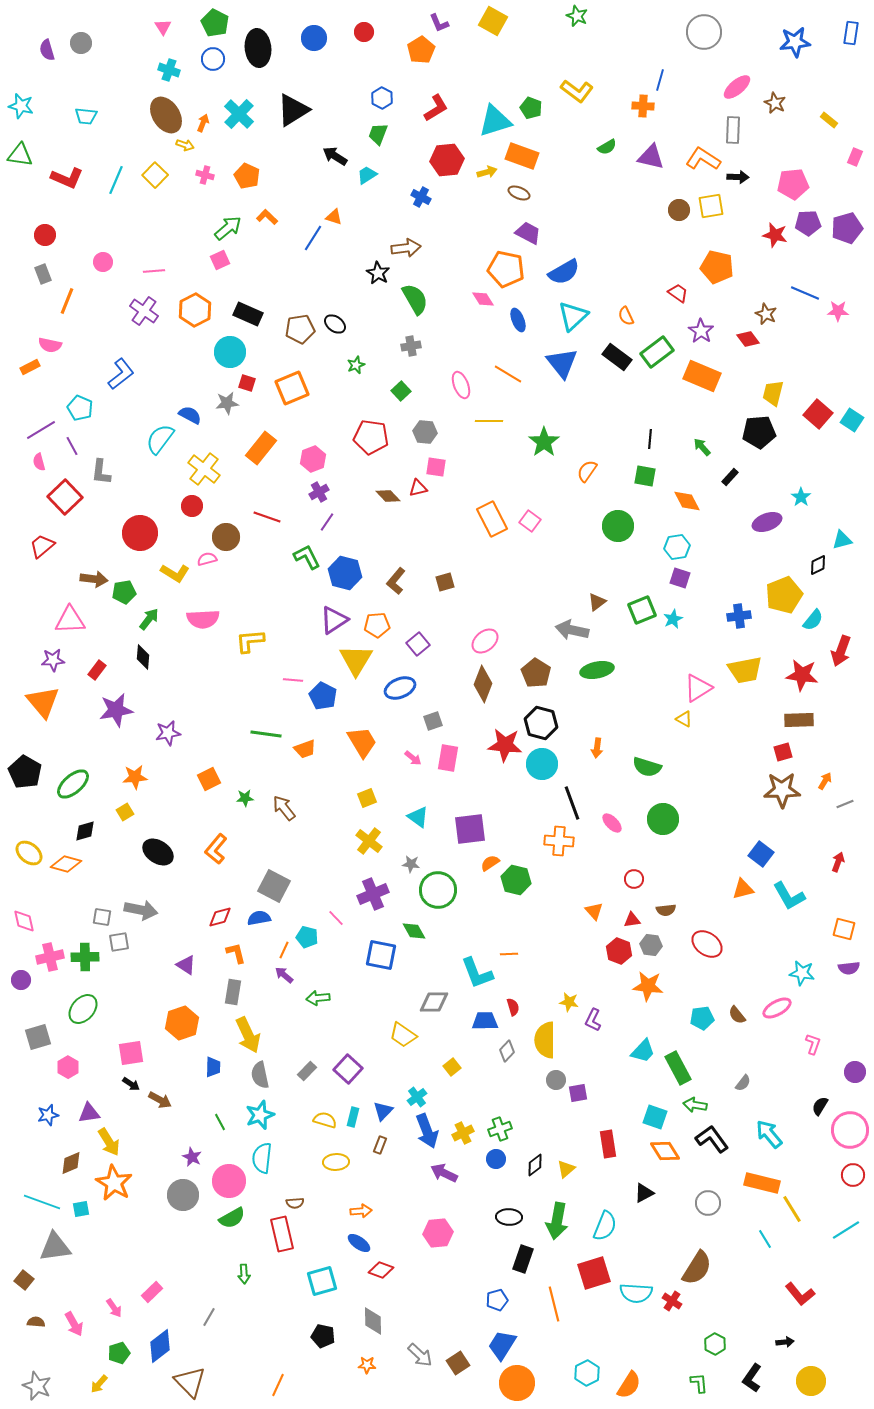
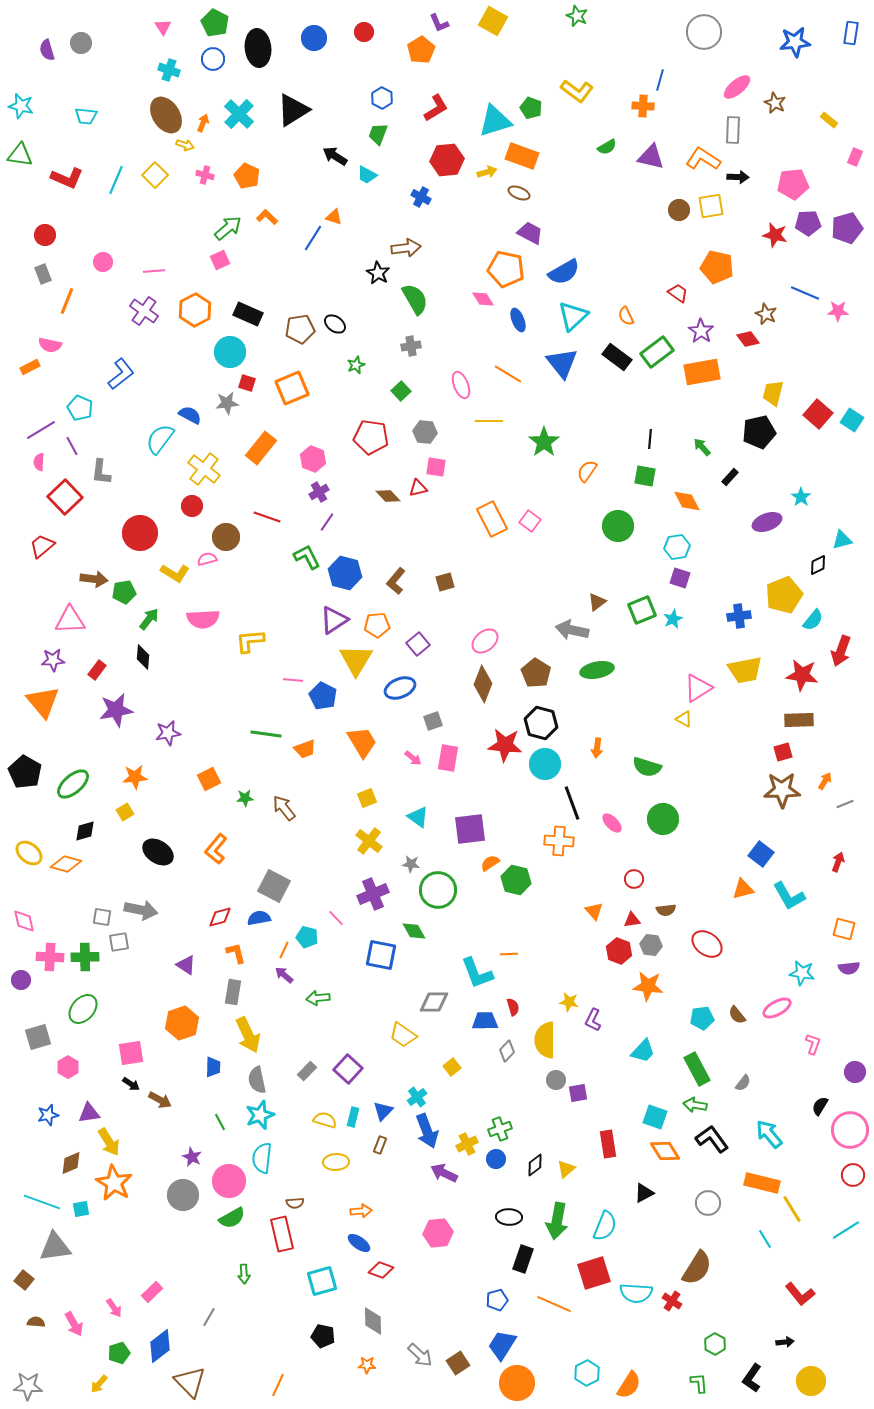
cyan trapezoid at (367, 175): rotated 120 degrees counterclockwise
purple trapezoid at (528, 233): moved 2 px right
orange rectangle at (702, 376): moved 4 px up; rotated 33 degrees counterclockwise
black pentagon at (759, 432): rotated 8 degrees counterclockwise
pink hexagon at (313, 459): rotated 20 degrees counterclockwise
pink semicircle at (39, 462): rotated 18 degrees clockwise
cyan circle at (542, 764): moved 3 px right
pink cross at (50, 957): rotated 16 degrees clockwise
green rectangle at (678, 1068): moved 19 px right, 1 px down
gray semicircle at (260, 1075): moved 3 px left, 5 px down
yellow cross at (463, 1133): moved 4 px right, 11 px down
orange line at (554, 1304): rotated 52 degrees counterclockwise
gray star at (37, 1386): moved 9 px left; rotated 20 degrees counterclockwise
